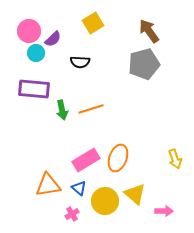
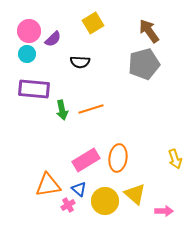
cyan circle: moved 9 px left, 1 px down
orange ellipse: rotated 12 degrees counterclockwise
blue triangle: moved 1 px down
pink cross: moved 4 px left, 9 px up
